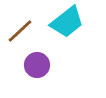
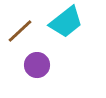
cyan trapezoid: moved 1 px left
